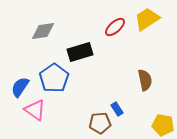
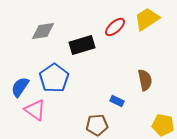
black rectangle: moved 2 px right, 7 px up
blue rectangle: moved 8 px up; rotated 32 degrees counterclockwise
brown pentagon: moved 3 px left, 2 px down
